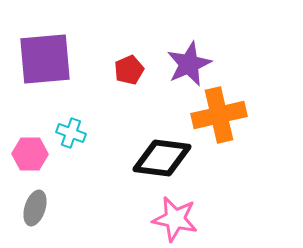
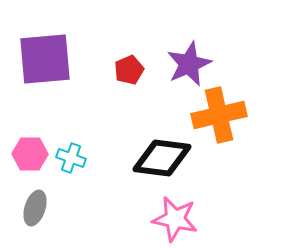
cyan cross: moved 25 px down
